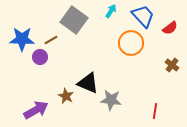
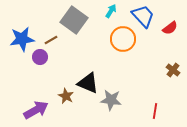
blue star: rotated 10 degrees counterclockwise
orange circle: moved 8 px left, 4 px up
brown cross: moved 1 px right, 5 px down
